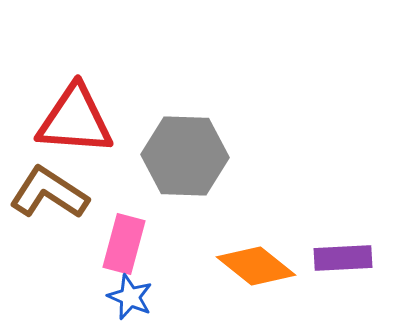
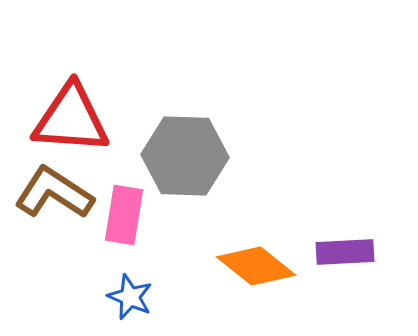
red triangle: moved 4 px left, 1 px up
brown L-shape: moved 5 px right
pink rectangle: moved 29 px up; rotated 6 degrees counterclockwise
purple rectangle: moved 2 px right, 6 px up
